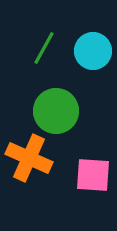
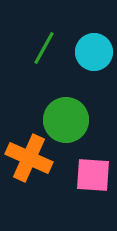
cyan circle: moved 1 px right, 1 px down
green circle: moved 10 px right, 9 px down
